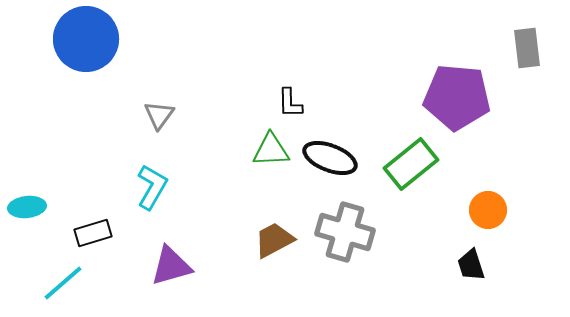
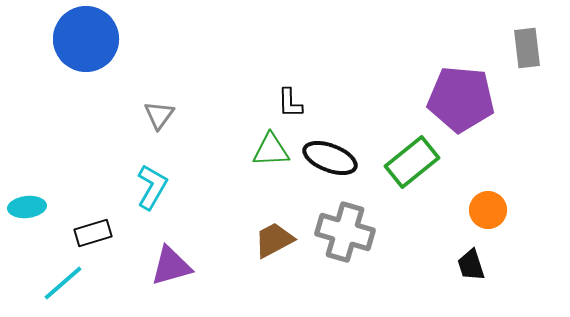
purple pentagon: moved 4 px right, 2 px down
green rectangle: moved 1 px right, 2 px up
